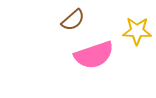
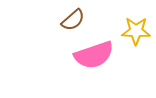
yellow star: moved 1 px left
